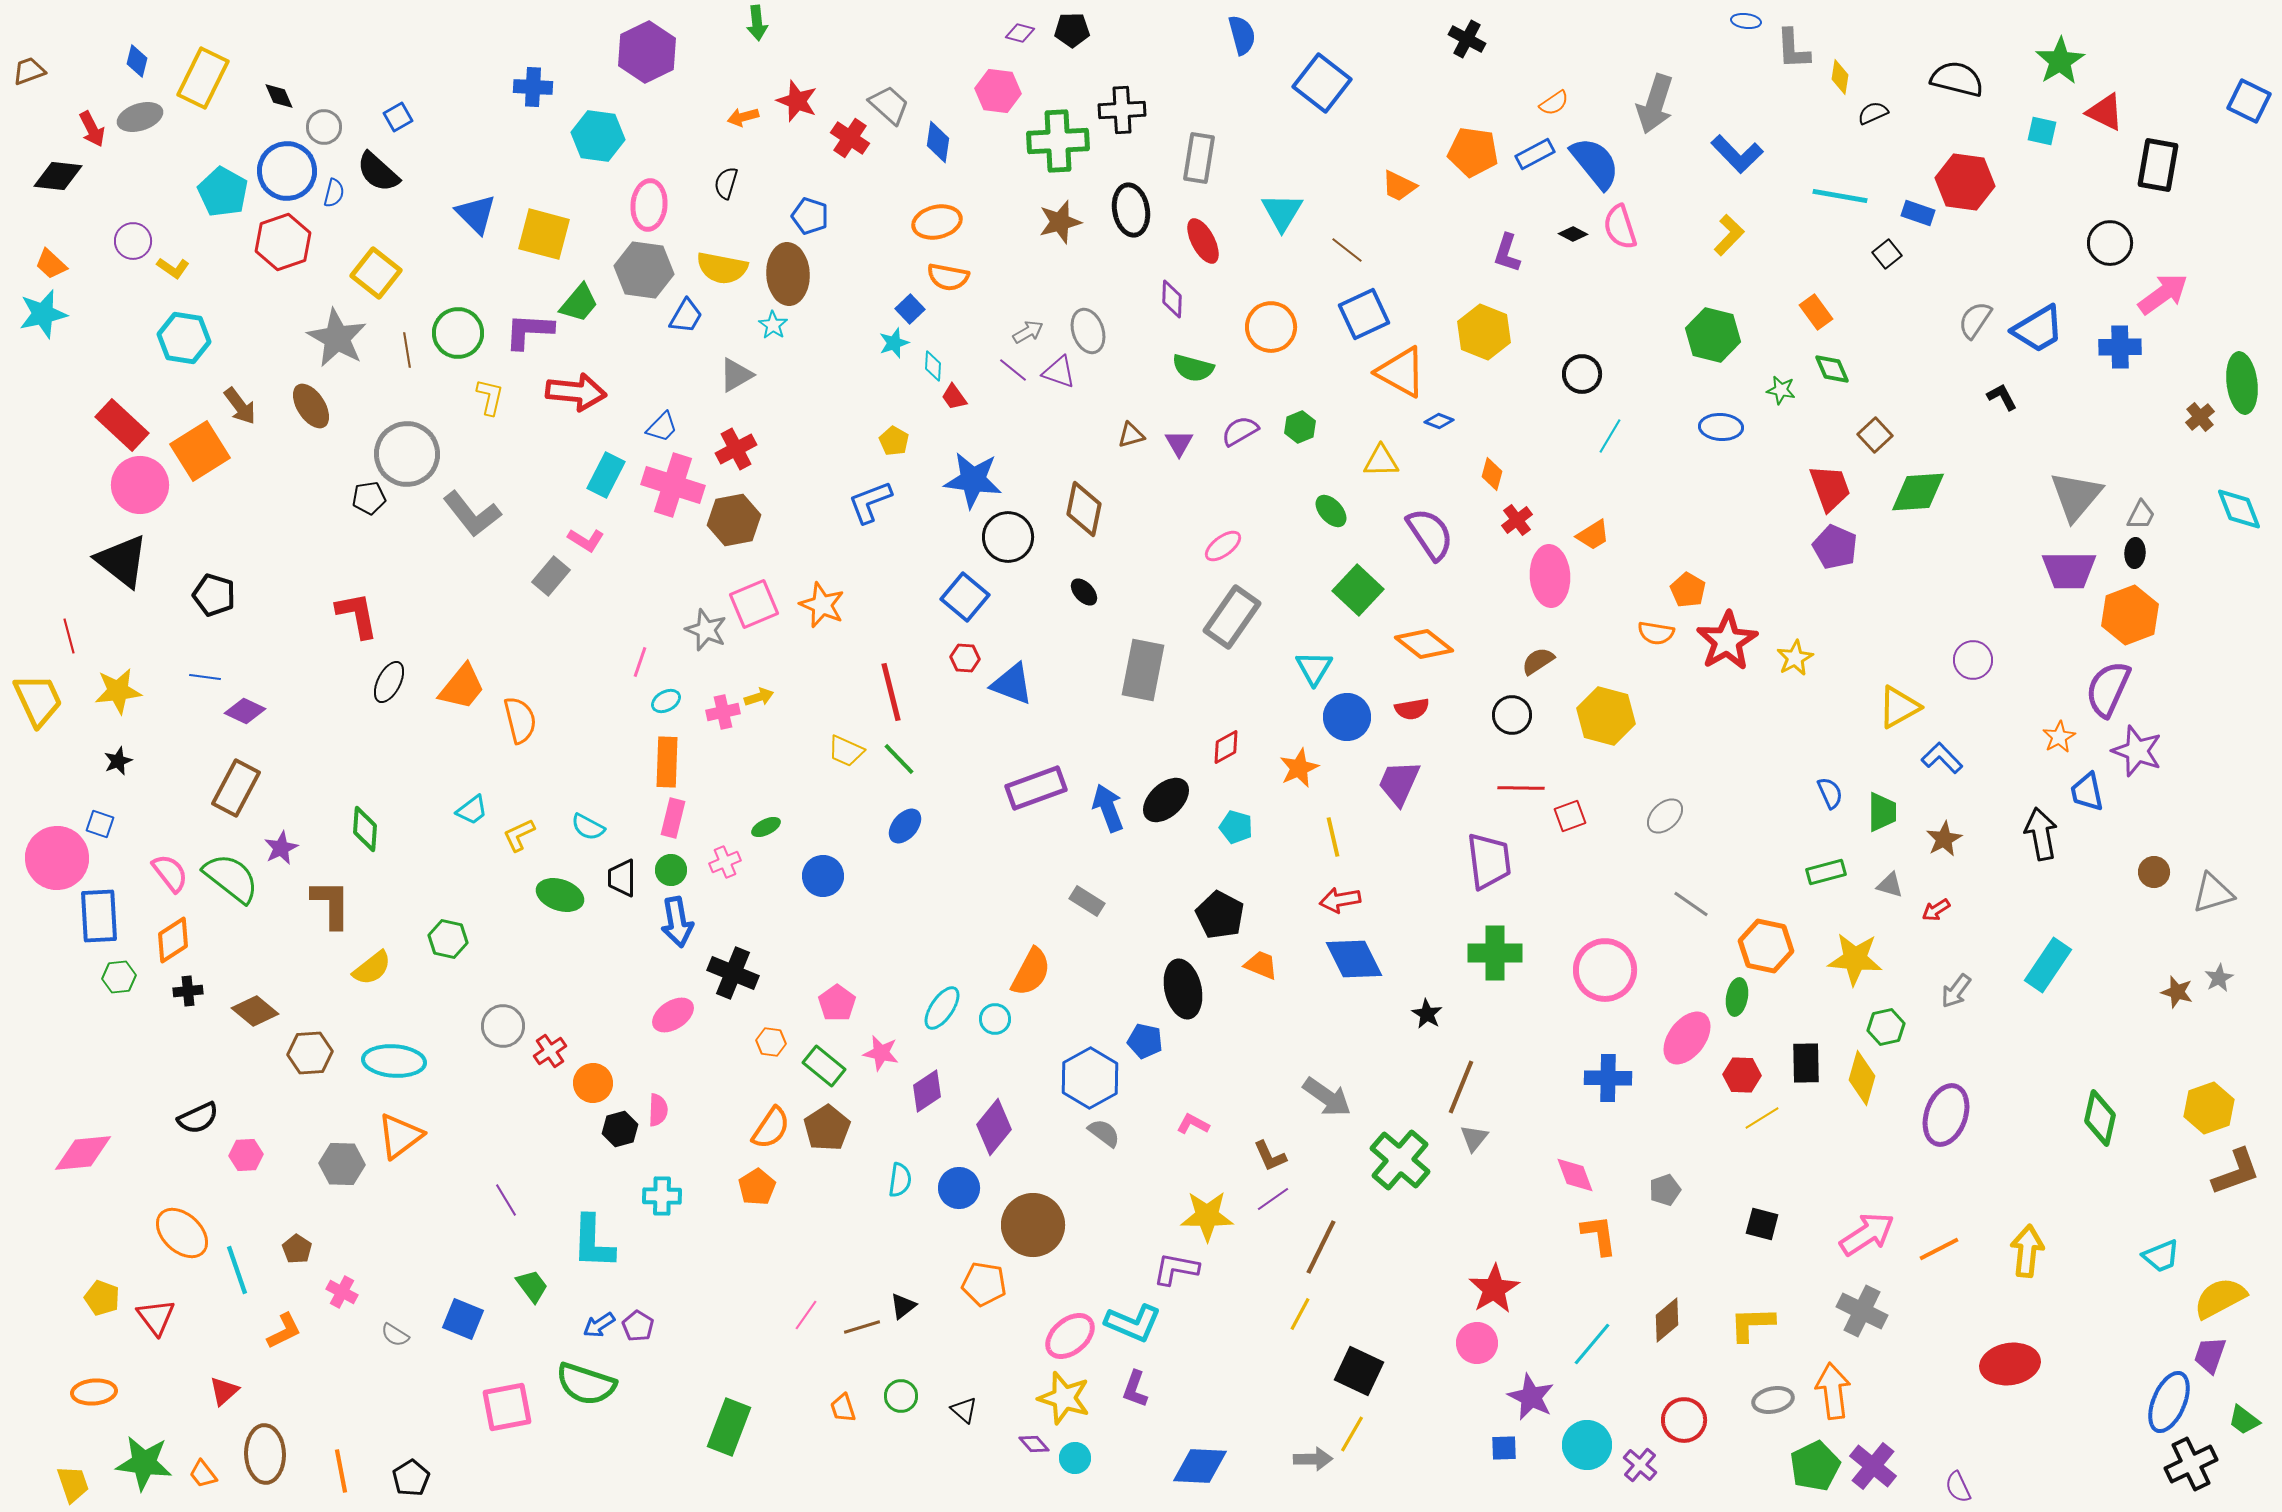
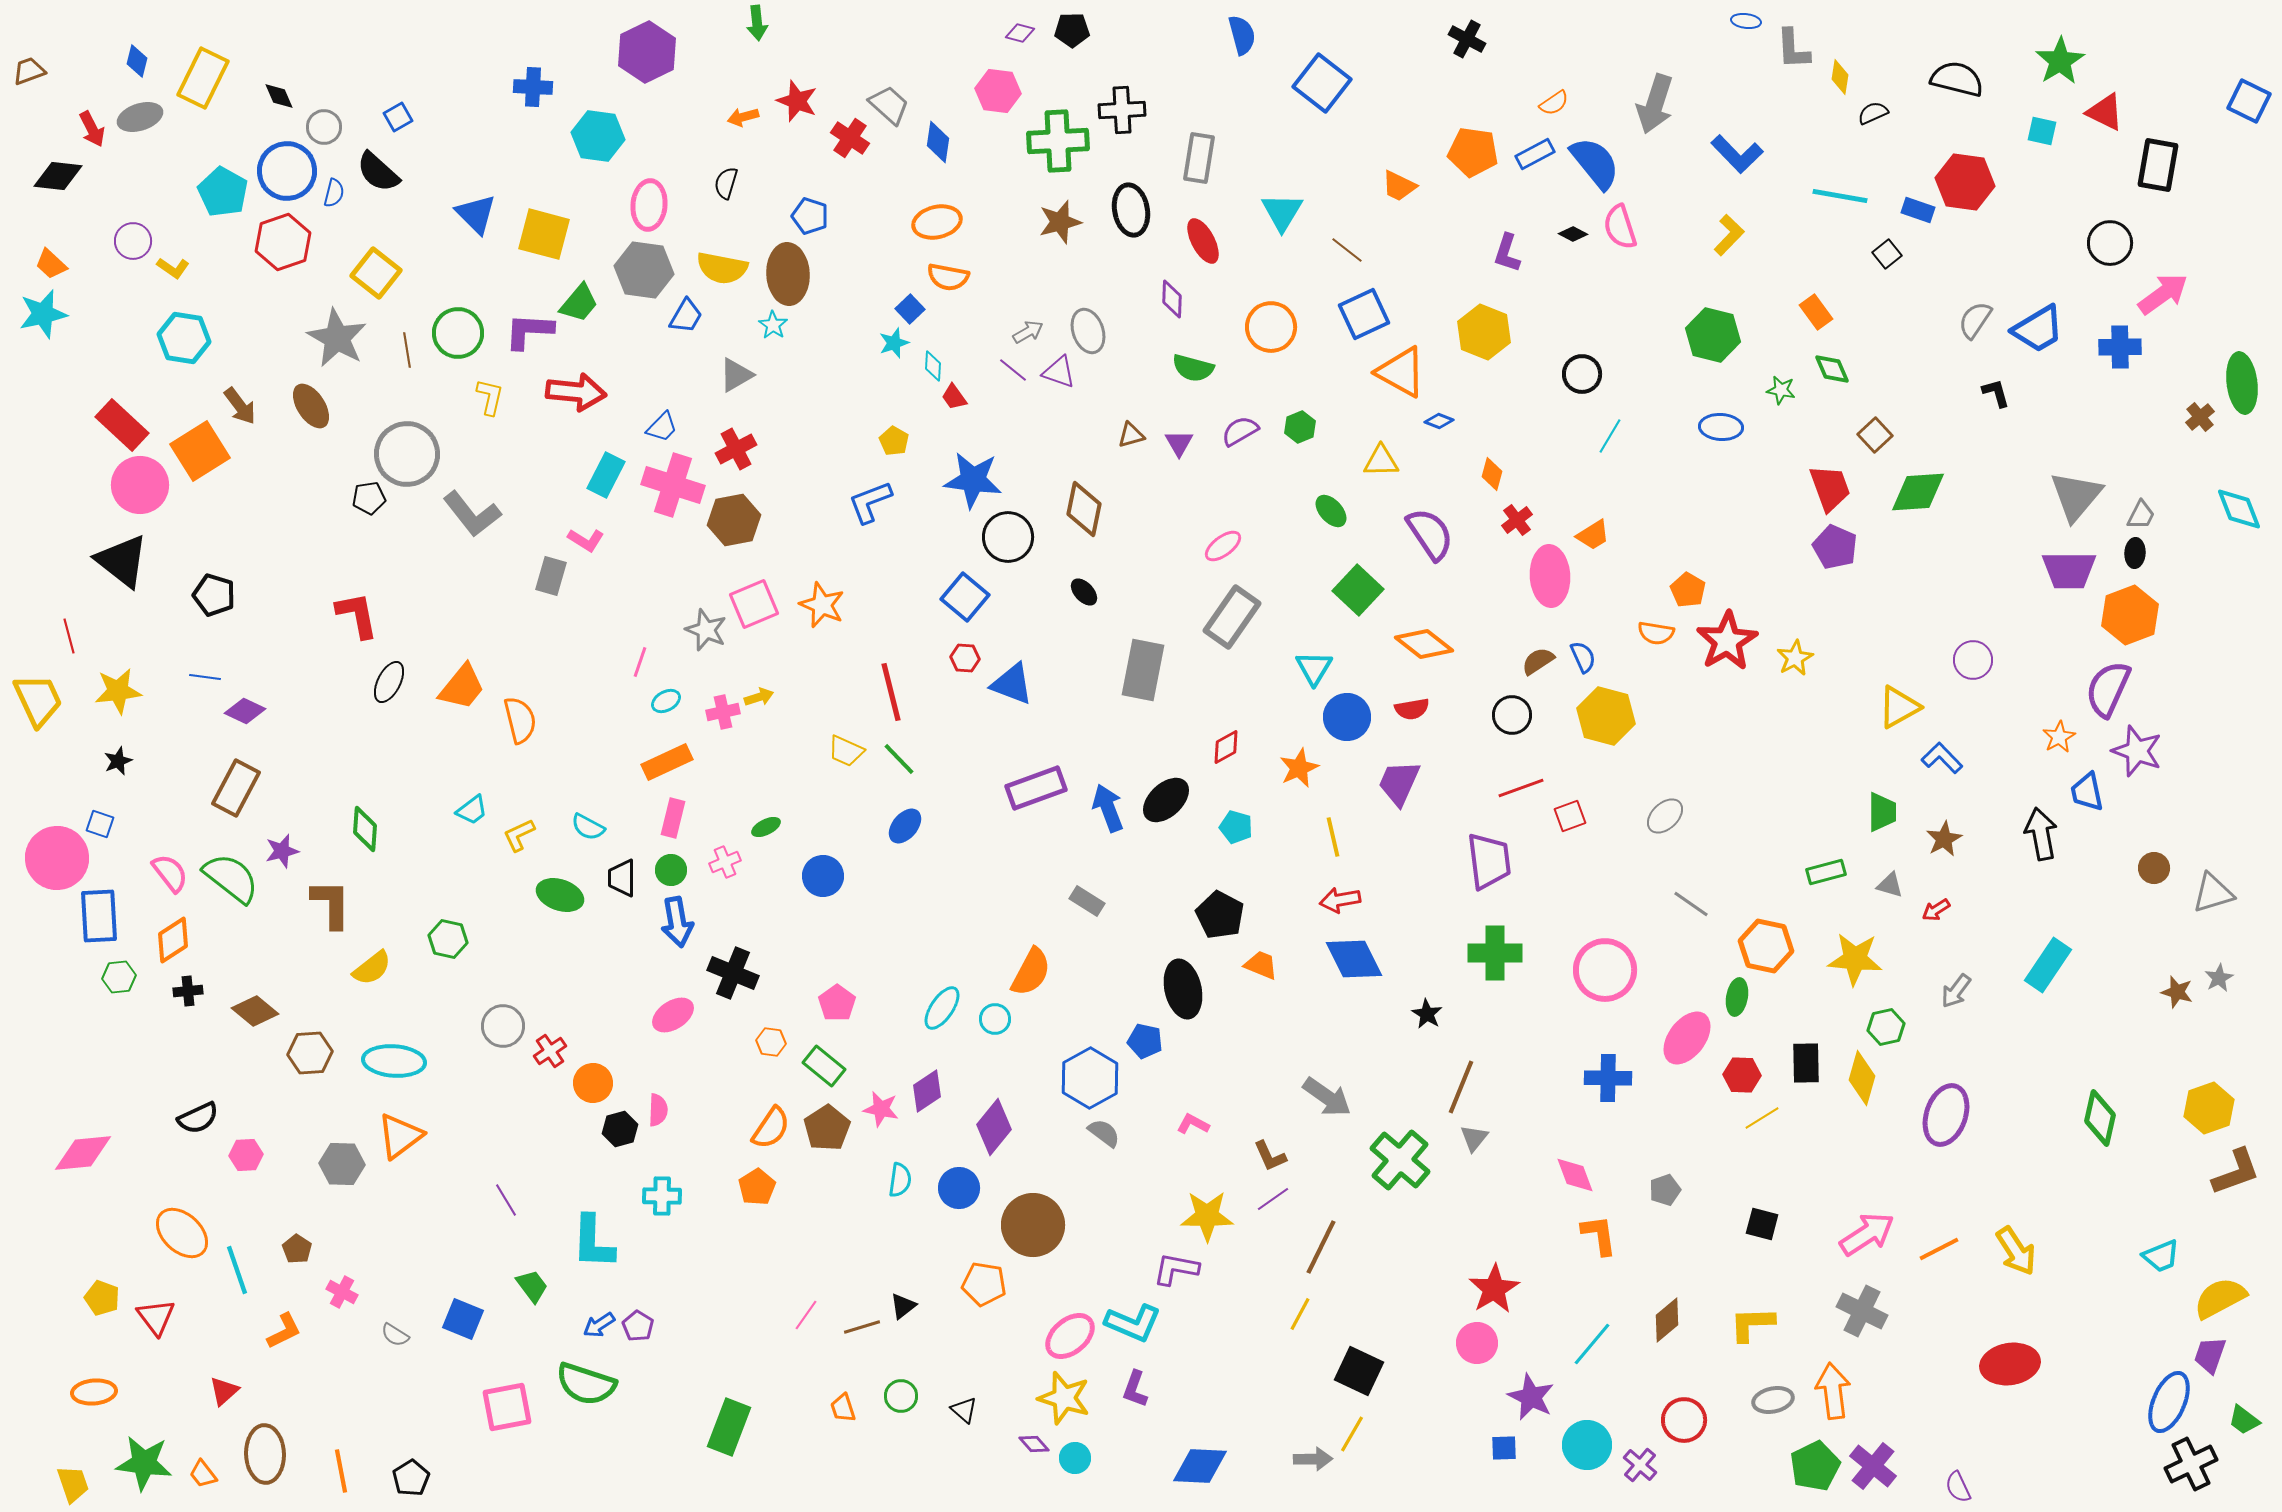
blue rectangle at (1918, 213): moved 3 px up
black L-shape at (2002, 397): moved 6 px left, 4 px up; rotated 12 degrees clockwise
gray rectangle at (551, 576): rotated 24 degrees counterclockwise
orange rectangle at (667, 762): rotated 63 degrees clockwise
red line at (1521, 788): rotated 21 degrees counterclockwise
blue semicircle at (1830, 793): moved 247 px left, 136 px up
purple star at (281, 848): moved 1 px right, 3 px down; rotated 12 degrees clockwise
brown circle at (2154, 872): moved 4 px up
pink star at (881, 1053): moved 56 px down
yellow arrow at (2027, 1251): moved 11 px left; rotated 141 degrees clockwise
